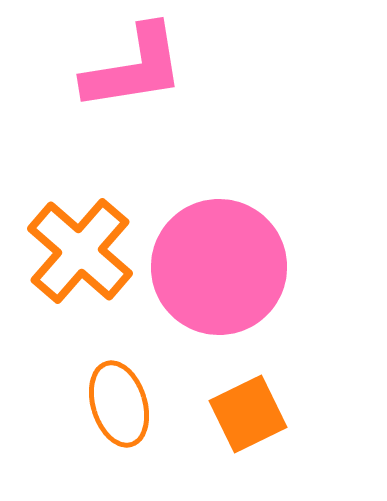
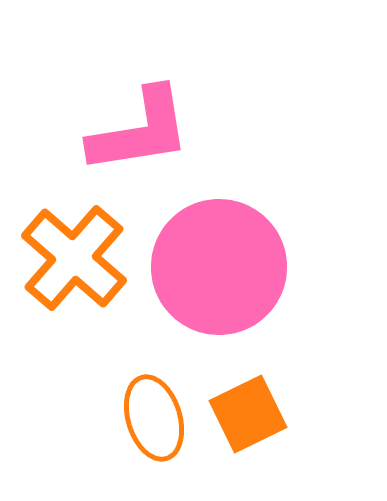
pink L-shape: moved 6 px right, 63 px down
orange cross: moved 6 px left, 7 px down
orange ellipse: moved 35 px right, 14 px down
